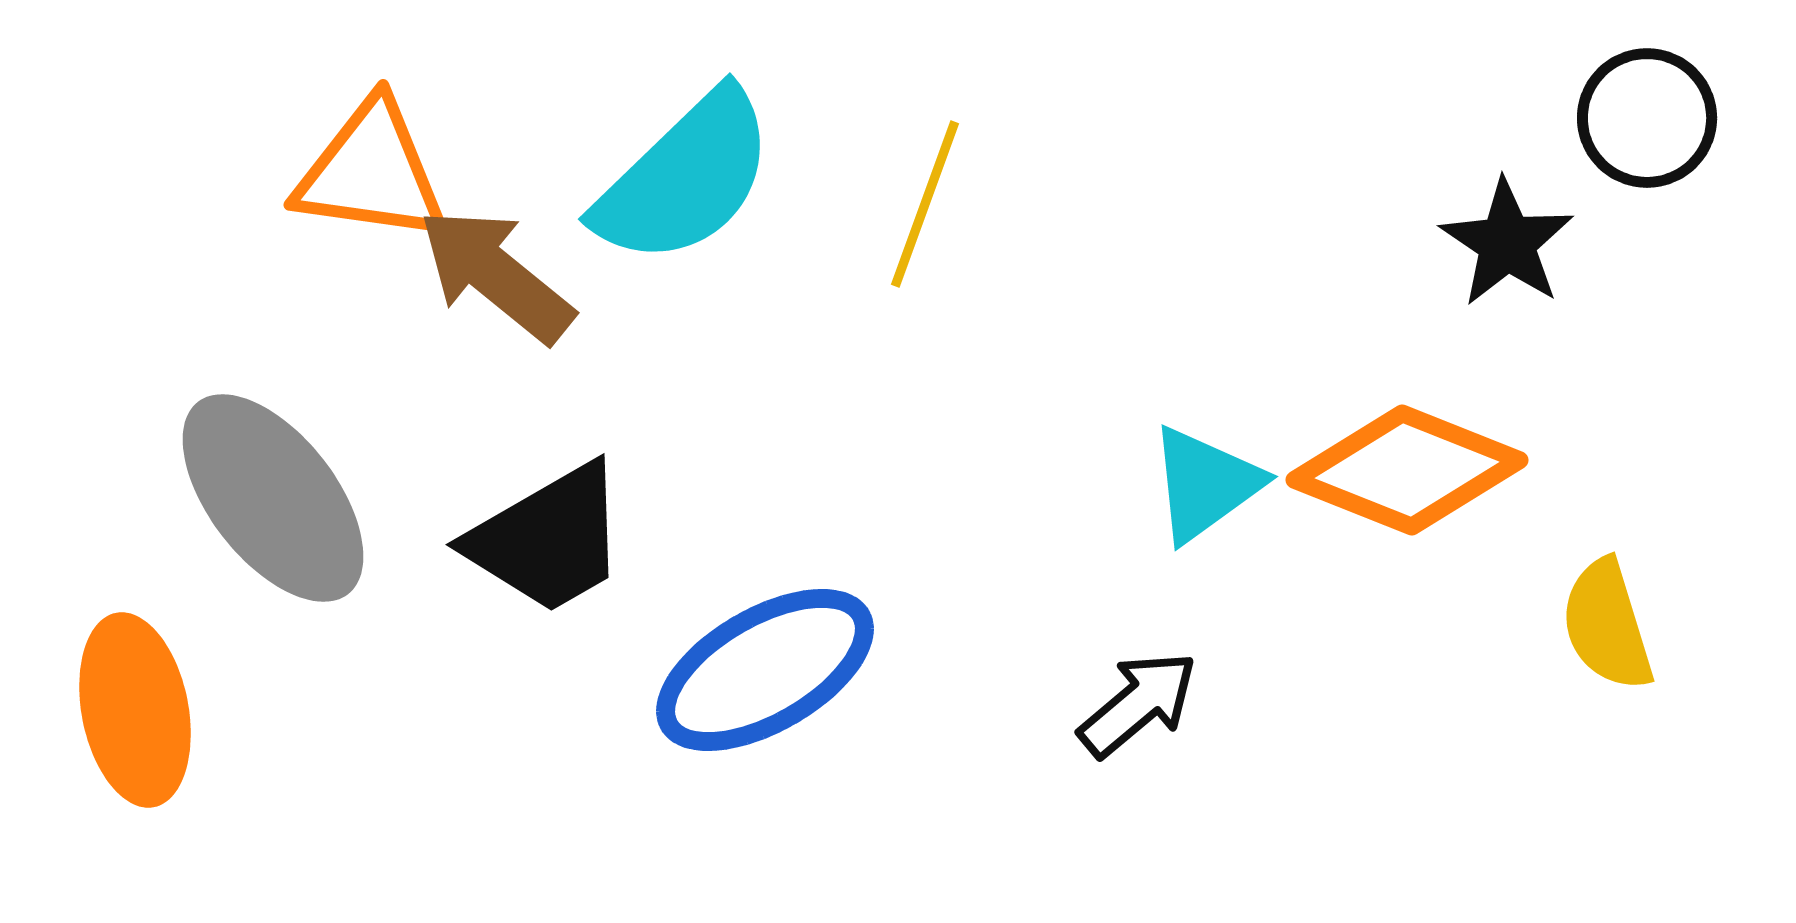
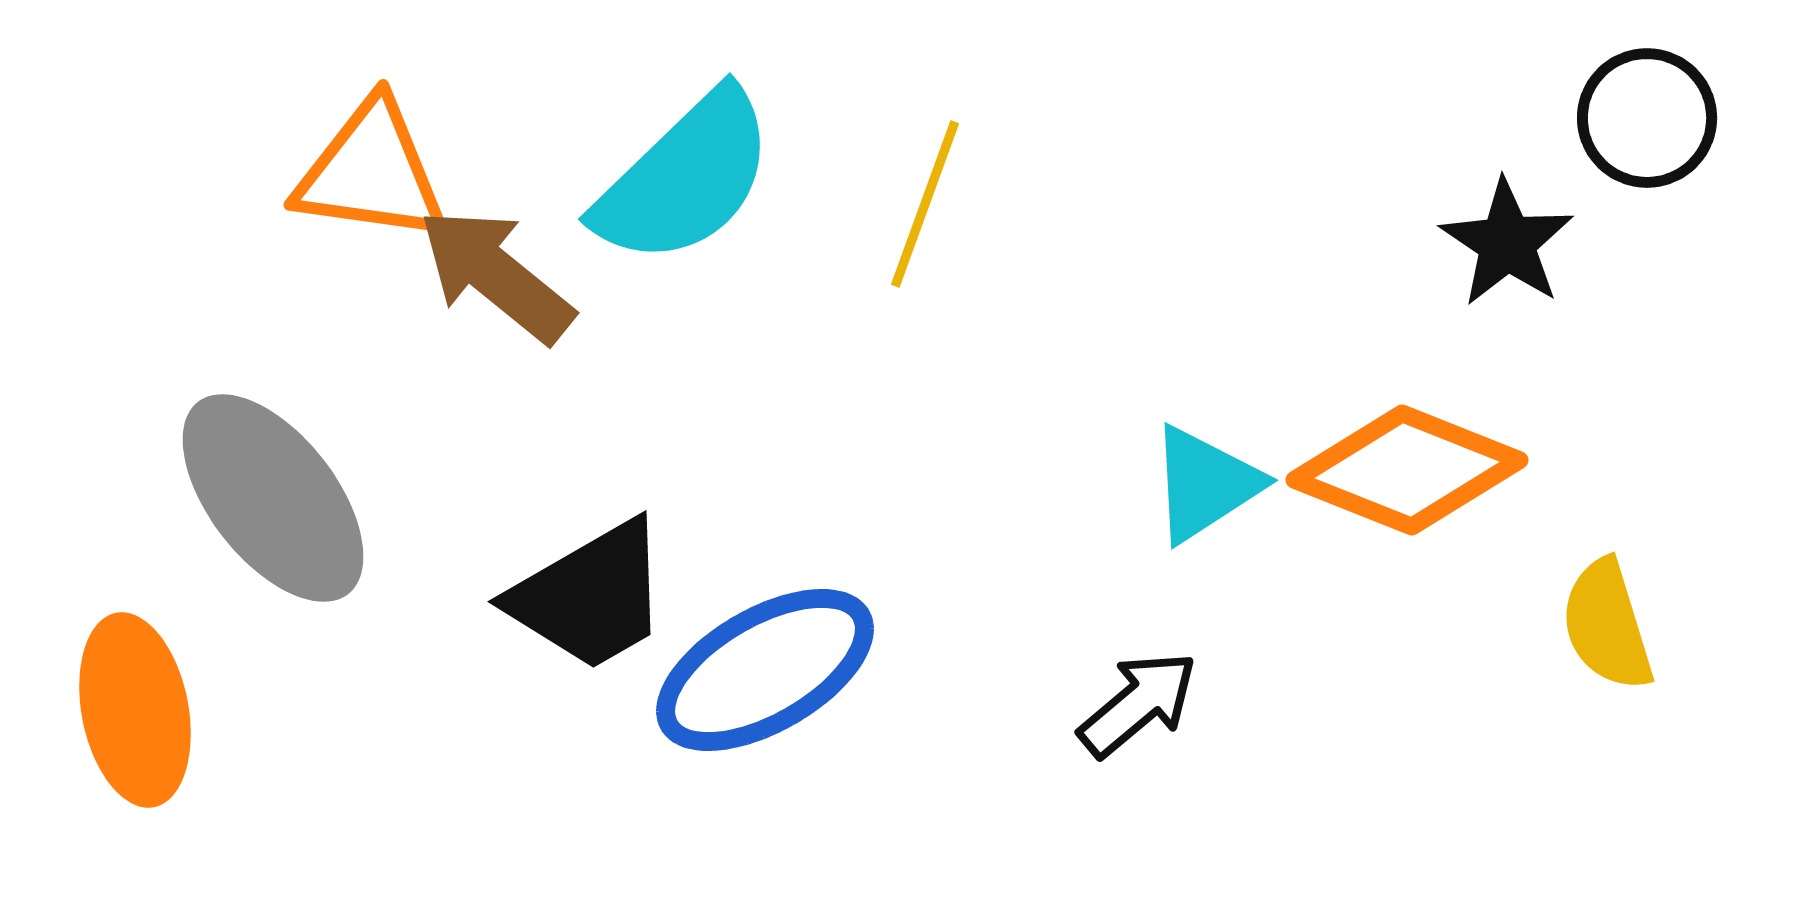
cyan triangle: rotated 3 degrees clockwise
black trapezoid: moved 42 px right, 57 px down
